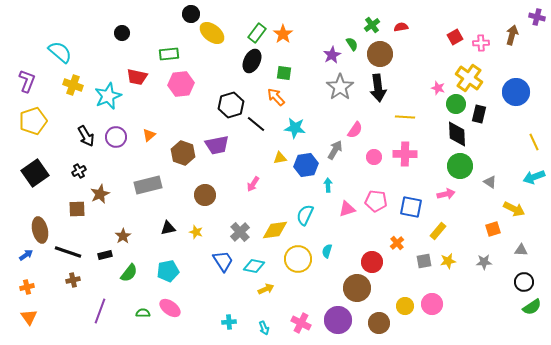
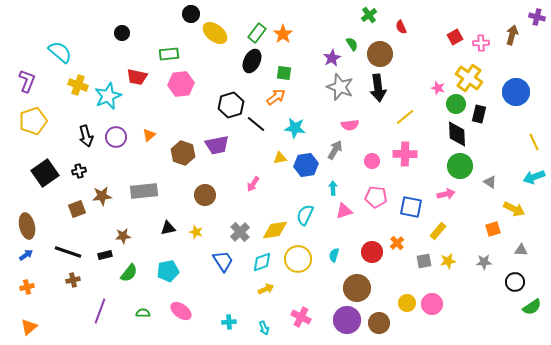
green cross at (372, 25): moved 3 px left, 10 px up
red semicircle at (401, 27): rotated 104 degrees counterclockwise
yellow ellipse at (212, 33): moved 3 px right
purple star at (332, 55): moved 3 px down
yellow cross at (73, 85): moved 5 px right
gray star at (340, 87): rotated 16 degrees counterclockwise
orange arrow at (276, 97): rotated 96 degrees clockwise
yellow line at (405, 117): rotated 42 degrees counterclockwise
pink semicircle at (355, 130): moved 5 px left, 5 px up; rotated 48 degrees clockwise
black arrow at (86, 136): rotated 15 degrees clockwise
pink circle at (374, 157): moved 2 px left, 4 px down
black cross at (79, 171): rotated 16 degrees clockwise
black square at (35, 173): moved 10 px right
gray rectangle at (148, 185): moved 4 px left, 6 px down; rotated 8 degrees clockwise
cyan arrow at (328, 185): moved 5 px right, 3 px down
brown star at (100, 194): moved 2 px right, 2 px down; rotated 18 degrees clockwise
pink pentagon at (376, 201): moved 4 px up
brown square at (77, 209): rotated 18 degrees counterclockwise
pink triangle at (347, 209): moved 3 px left, 2 px down
brown ellipse at (40, 230): moved 13 px left, 4 px up
brown star at (123, 236): rotated 28 degrees clockwise
cyan semicircle at (327, 251): moved 7 px right, 4 px down
red circle at (372, 262): moved 10 px up
cyan diamond at (254, 266): moved 8 px right, 4 px up; rotated 30 degrees counterclockwise
black circle at (524, 282): moved 9 px left
yellow circle at (405, 306): moved 2 px right, 3 px up
pink ellipse at (170, 308): moved 11 px right, 3 px down
orange triangle at (29, 317): moved 10 px down; rotated 24 degrees clockwise
purple circle at (338, 320): moved 9 px right
pink cross at (301, 323): moved 6 px up
